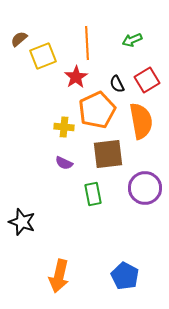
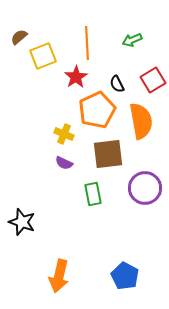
brown semicircle: moved 2 px up
red square: moved 6 px right
yellow cross: moved 7 px down; rotated 18 degrees clockwise
